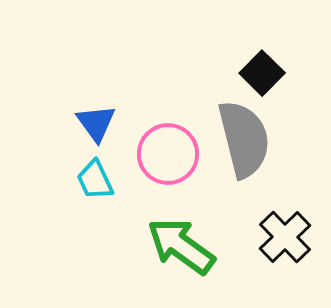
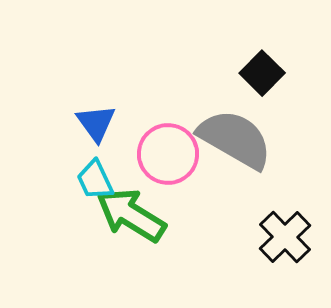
gray semicircle: moved 9 px left; rotated 46 degrees counterclockwise
green arrow: moved 50 px left, 31 px up; rotated 4 degrees counterclockwise
